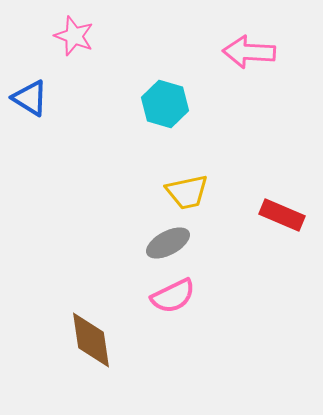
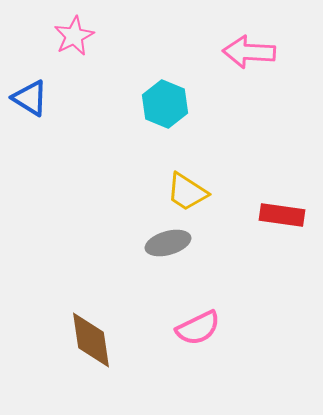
pink star: rotated 24 degrees clockwise
cyan hexagon: rotated 6 degrees clockwise
yellow trapezoid: rotated 45 degrees clockwise
red rectangle: rotated 15 degrees counterclockwise
gray ellipse: rotated 12 degrees clockwise
pink semicircle: moved 25 px right, 32 px down
